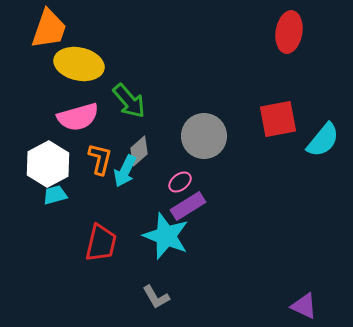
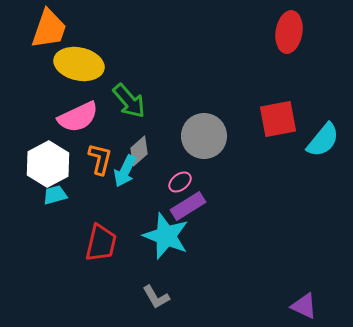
pink semicircle: rotated 9 degrees counterclockwise
